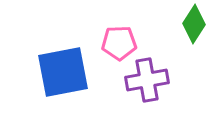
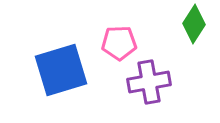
blue square: moved 2 px left, 2 px up; rotated 6 degrees counterclockwise
purple cross: moved 2 px right, 2 px down
